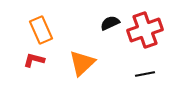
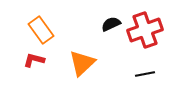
black semicircle: moved 1 px right, 1 px down
orange rectangle: rotated 12 degrees counterclockwise
